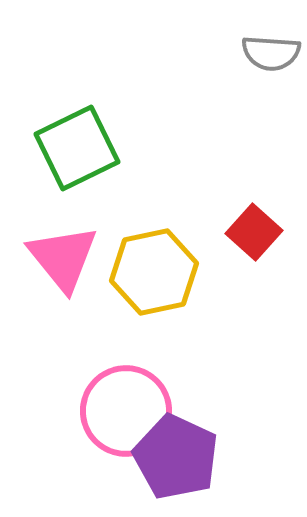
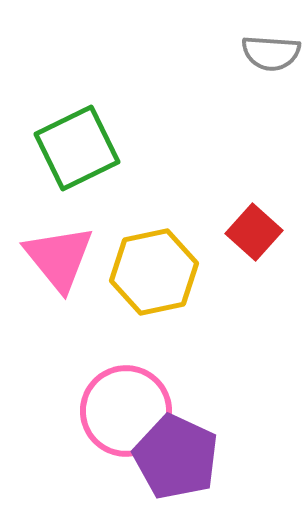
pink triangle: moved 4 px left
